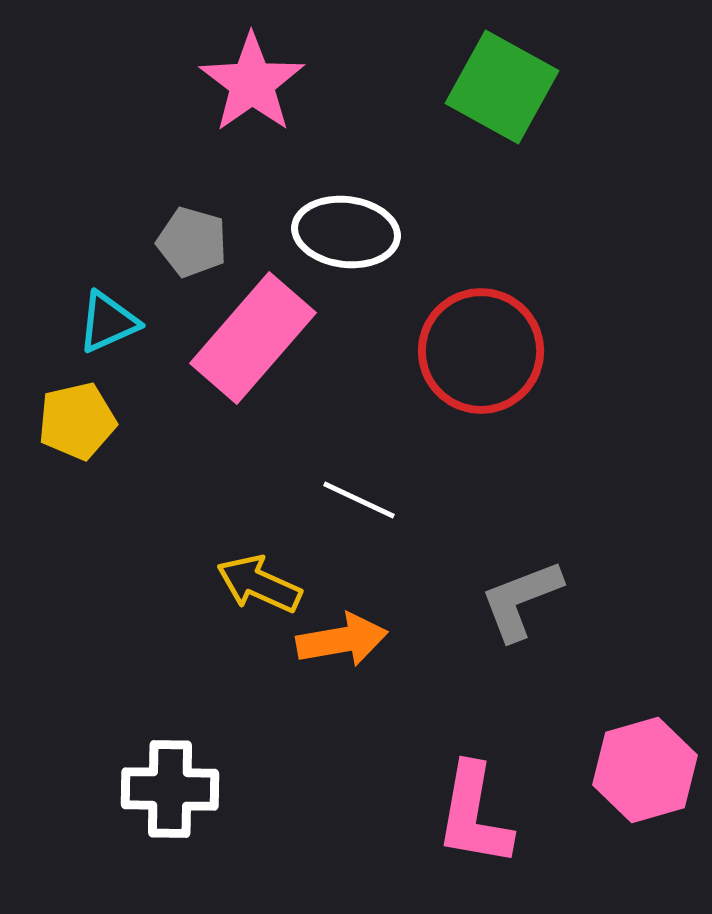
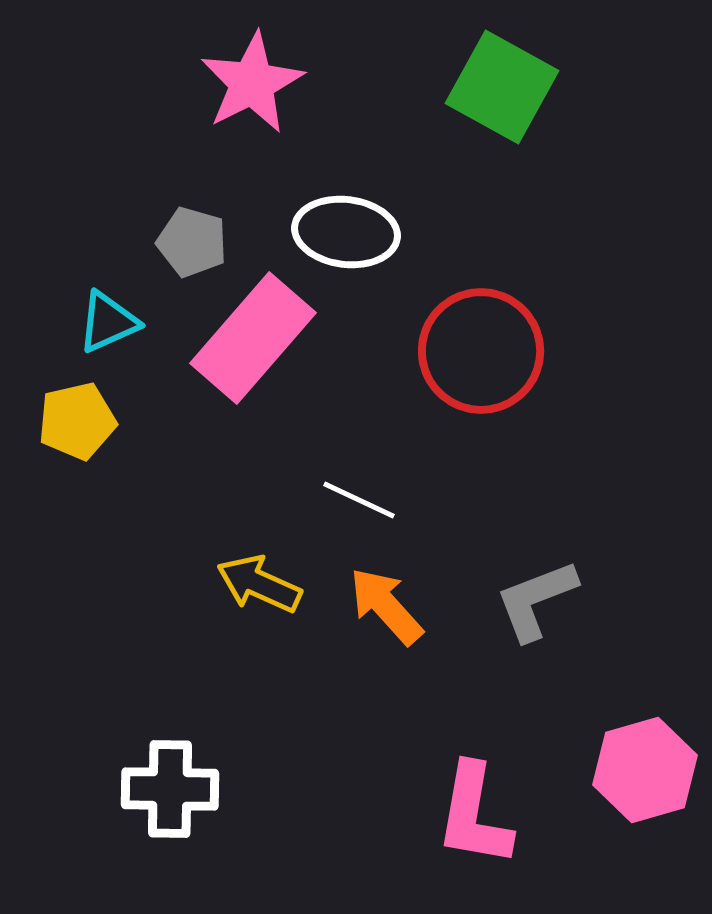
pink star: rotated 8 degrees clockwise
gray L-shape: moved 15 px right
orange arrow: moved 44 px right, 34 px up; rotated 122 degrees counterclockwise
